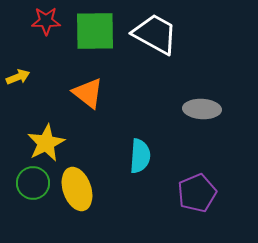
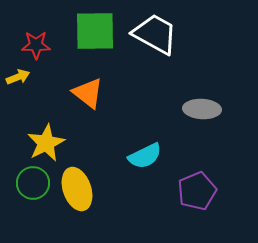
red star: moved 10 px left, 24 px down
cyan semicircle: moved 5 px right; rotated 60 degrees clockwise
purple pentagon: moved 2 px up
